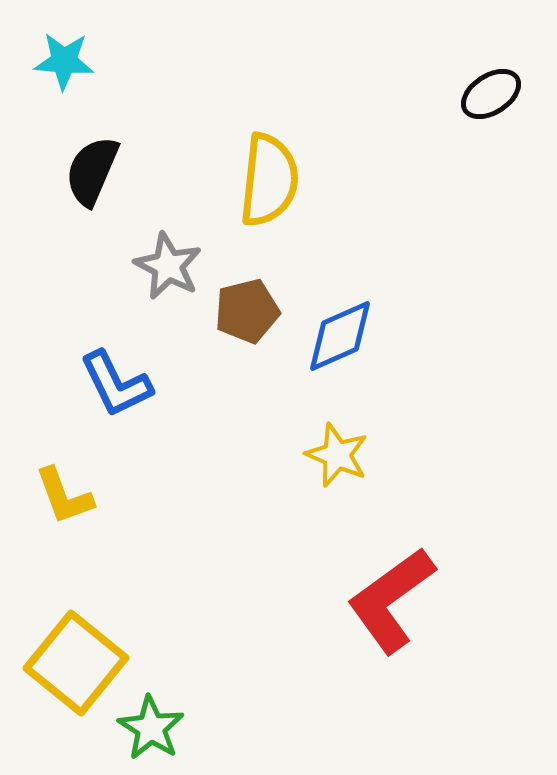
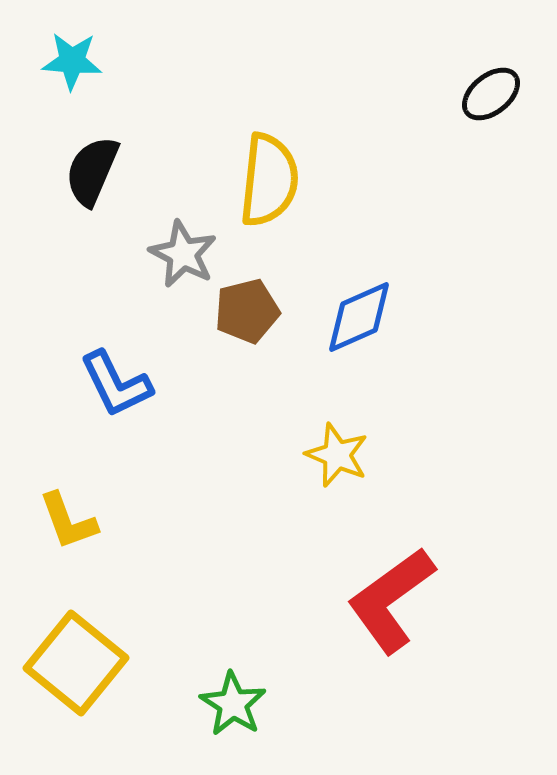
cyan star: moved 8 px right
black ellipse: rotated 6 degrees counterclockwise
gray star: moved 15 px right, 12 px up
blue diamond: moved 19 px right, 19 px up
yellow L-shape: moved 4 px right, 25 px down
green star: moved 82 px right, 24 px up
